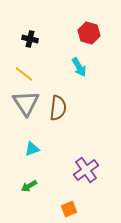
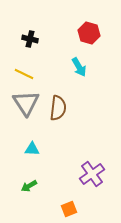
yellow line: rotated 12 degrees counterclockwise
cyan triangle: rotated 21 degrees clockwise
purple cross: moved 6 px right, 4 px down
